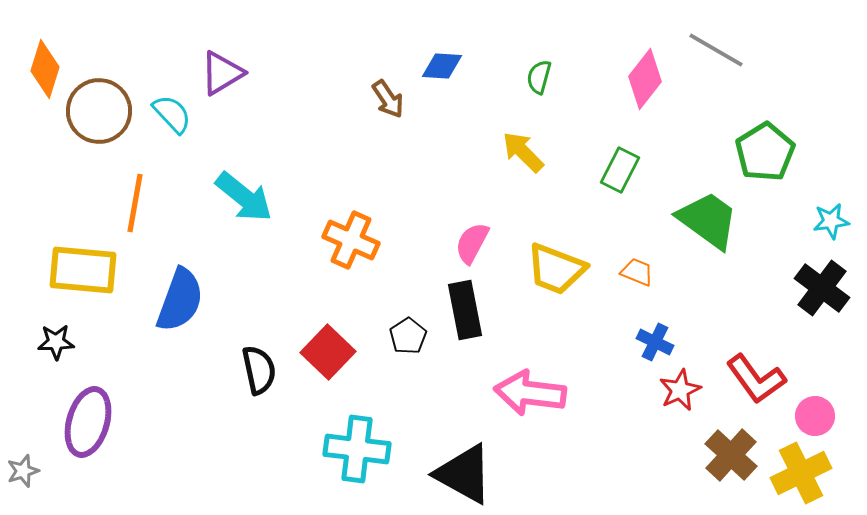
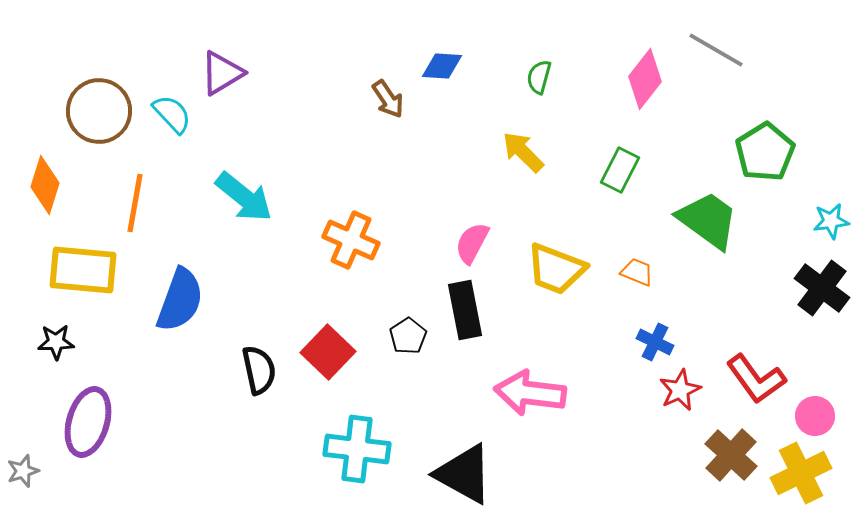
orange diamond: moved 116 px down
